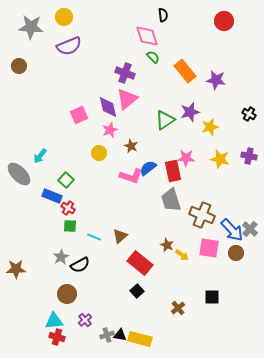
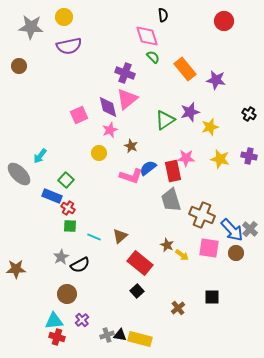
purple semicircle at (69, 46): rotated 10 degrees clockwise
orange rectangle at (185, 71): moved 2 px up
purple cross at (85, 320): moved 3 px left
